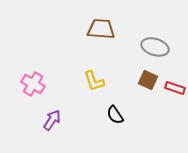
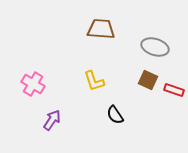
red rectangle: moved 1 px left, 2 px down
